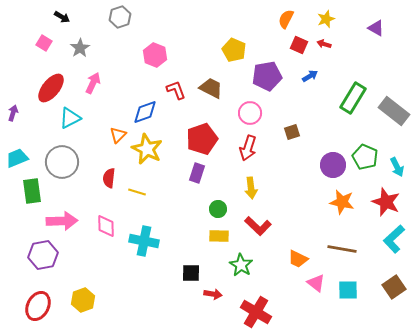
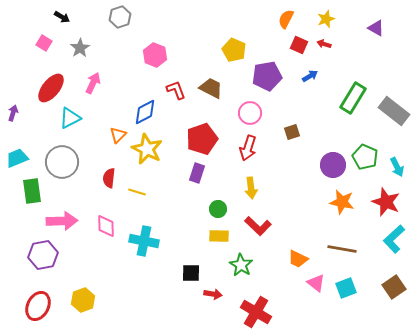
blue diamond at (145, 112): rotated 8 degrees counterclockwise
cyan square at (348, 290): moved 2 px left, 2 px up; rotated 20 degrees counterclockwise
